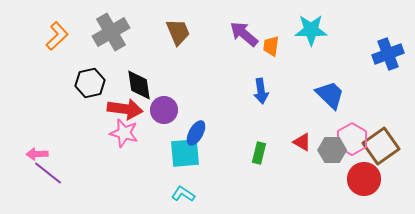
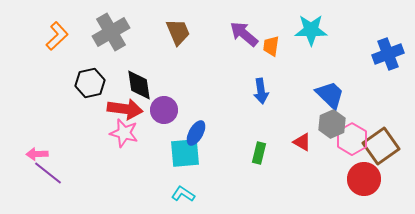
gray hexagon: moved 26 px up; rotated 24 degrees counterclockwise
